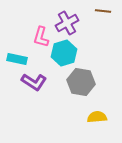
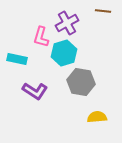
purple L-shape: moved 1 px right, 9 px down
